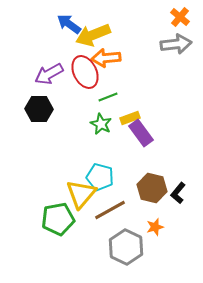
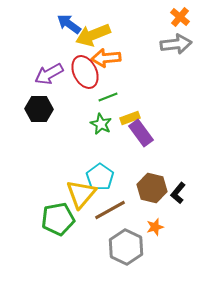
cyan pentagon: rotated 20 degrees clockwise
